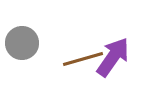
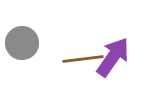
brown line: rotated 9 degrees clockwise
